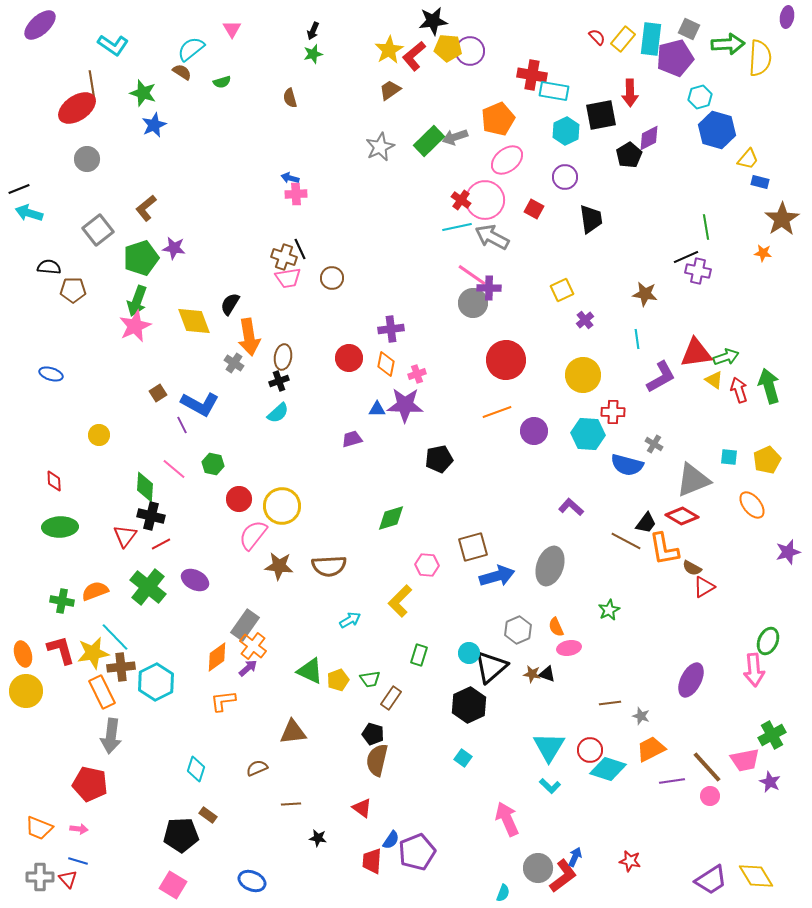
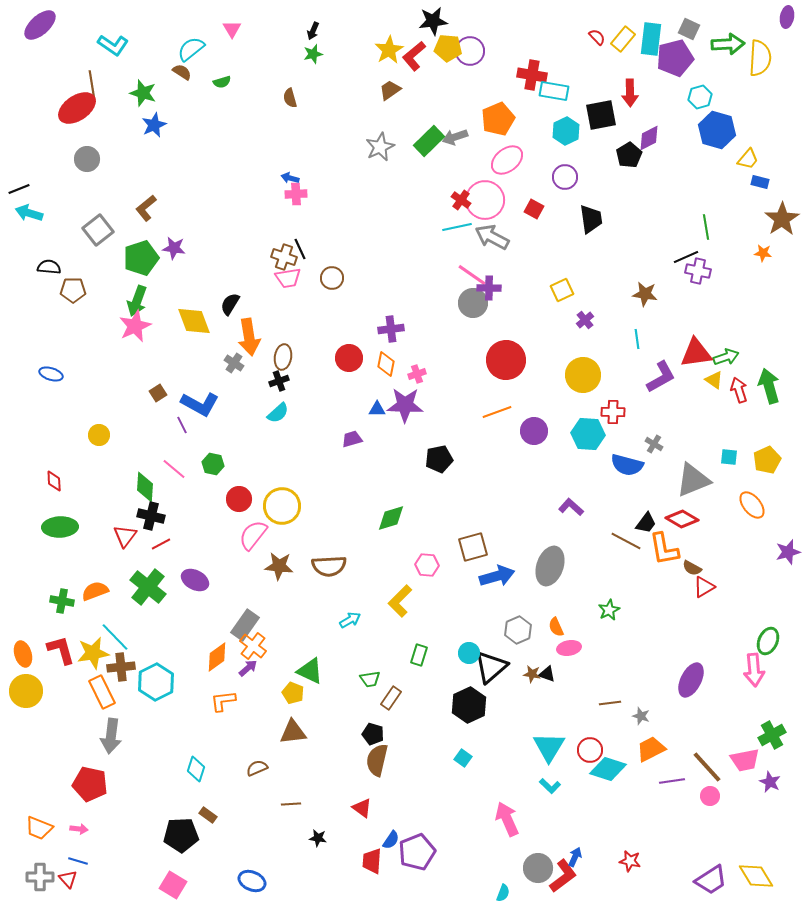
red diamond at (682, 516): moved 3 px down
yellow pentagon at (338, 680): moved 45 px left, 13 px down; rotated 30 degrees counterclockwise
